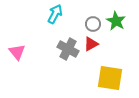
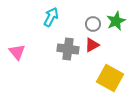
cyan arrow: moved 4 px left, 3 px down
green star: rotated 18 degrees clockwise
red triangle: moved 1 px right, 1 px down
gray cross: rotated 20 degrees counterclockwise
yellow square: rotated 20 degrees clockwise
